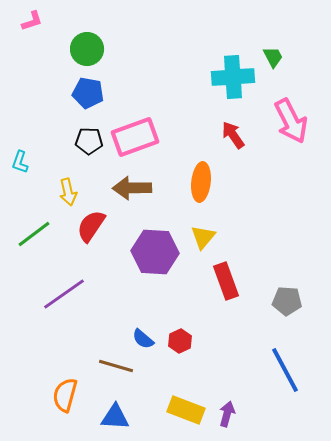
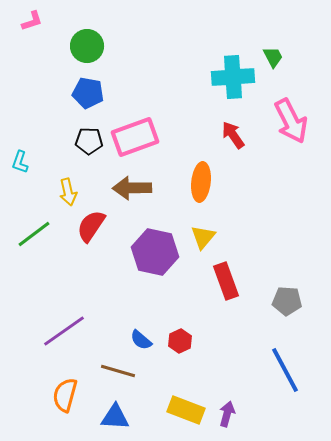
green circle: moved 3 px up
purple hexagon: rotated 9 degrees clockwise
purple line: moved 37 px down
blue semicircle: moved 2 px left, 1 px down
brown line: moved 2 px right, 5 px down
